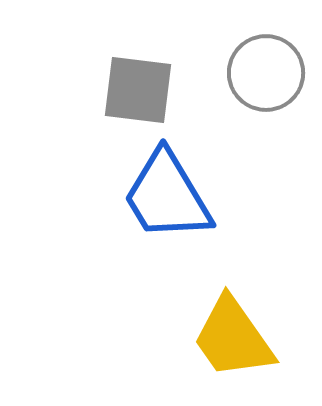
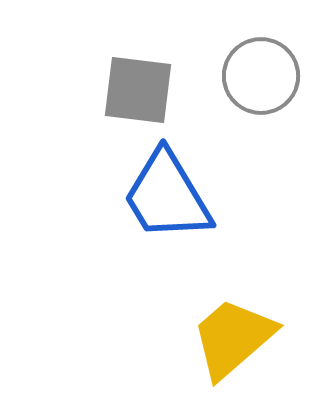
gray circle: moved 5 px left, 3 px down
yellow trapezoid: rotated 84 degrees clockwise
